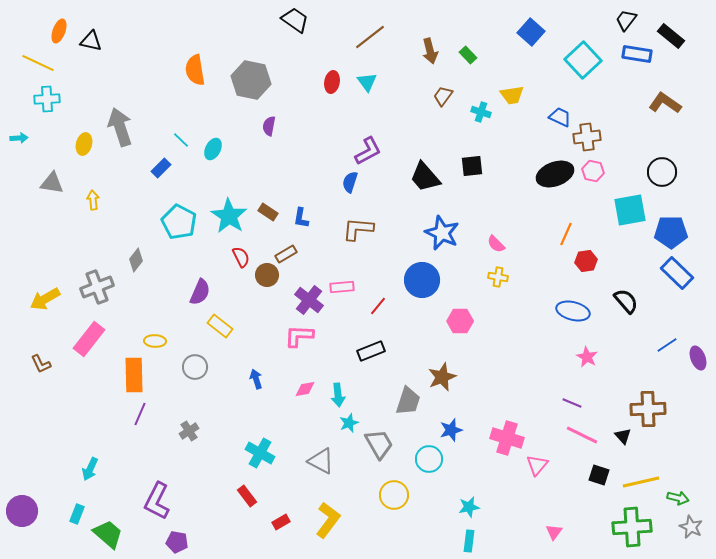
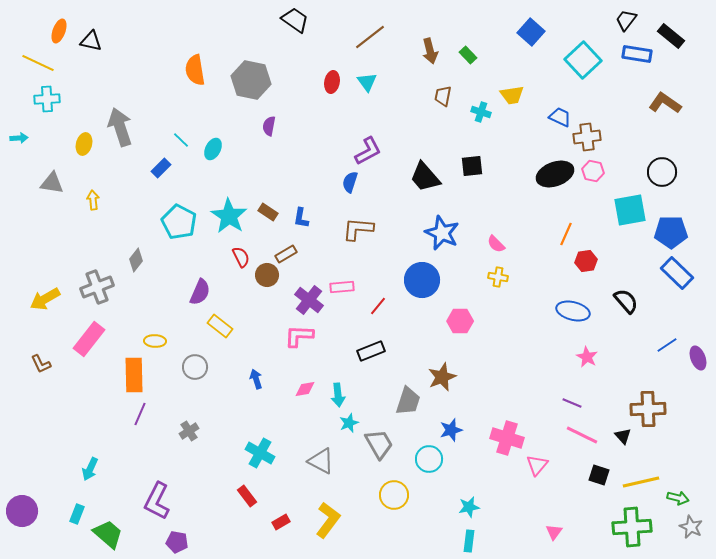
brown trapezoid at (443, 96): rotated 25 degrees counterclockwise
